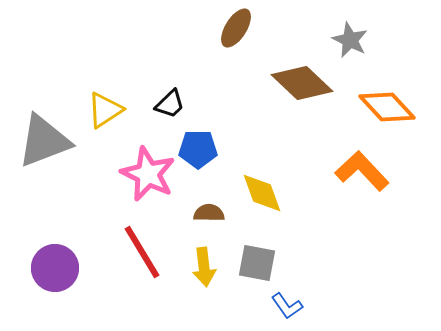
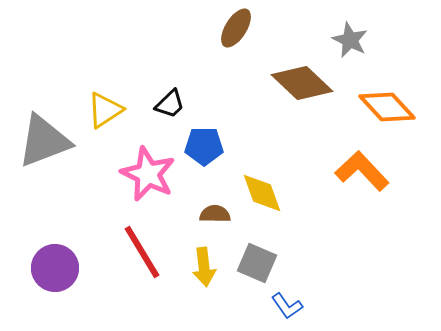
blue pentagon: moved 6 px right, 3 px up
brown semicircle: moved 6 px right, 1 px down
gray square: rotated 12 degrees clockwise
